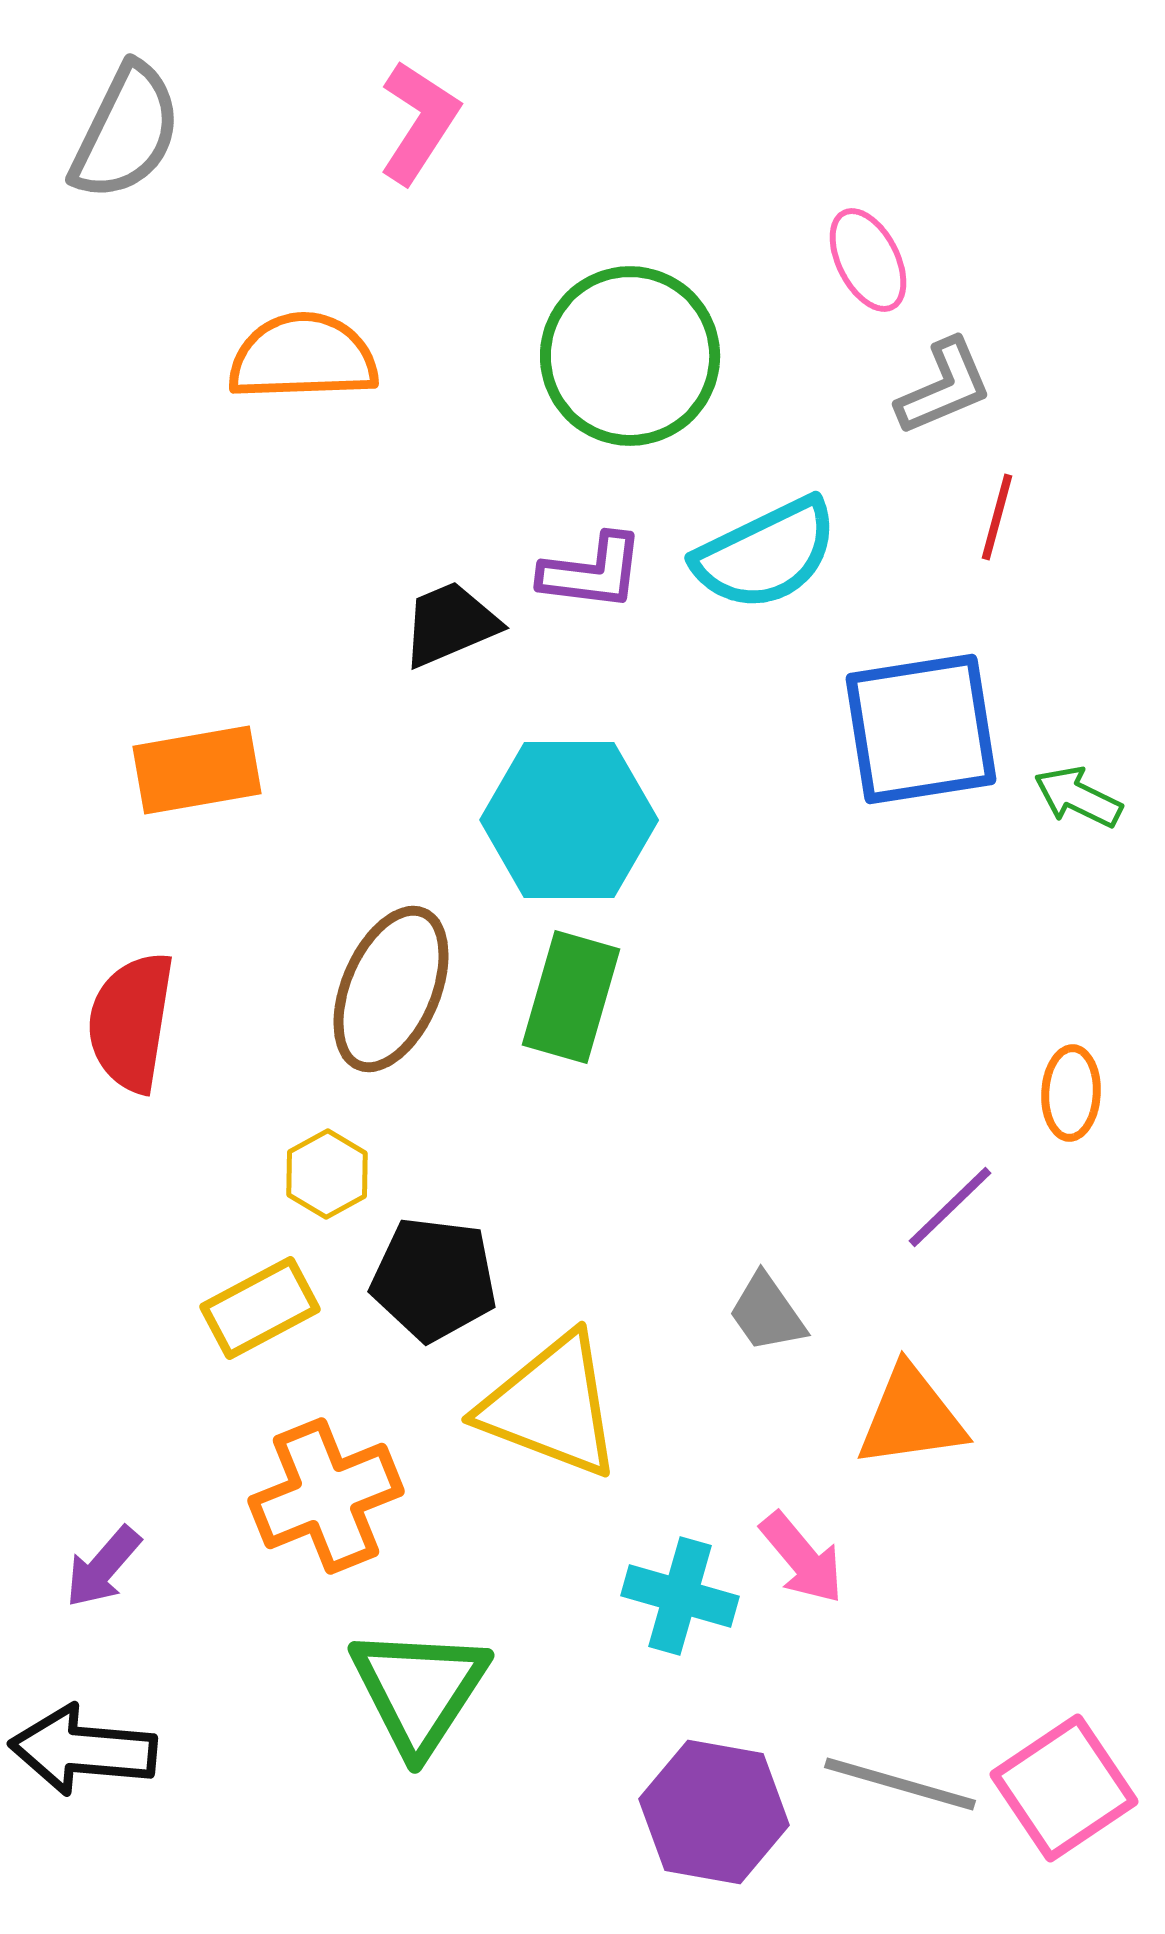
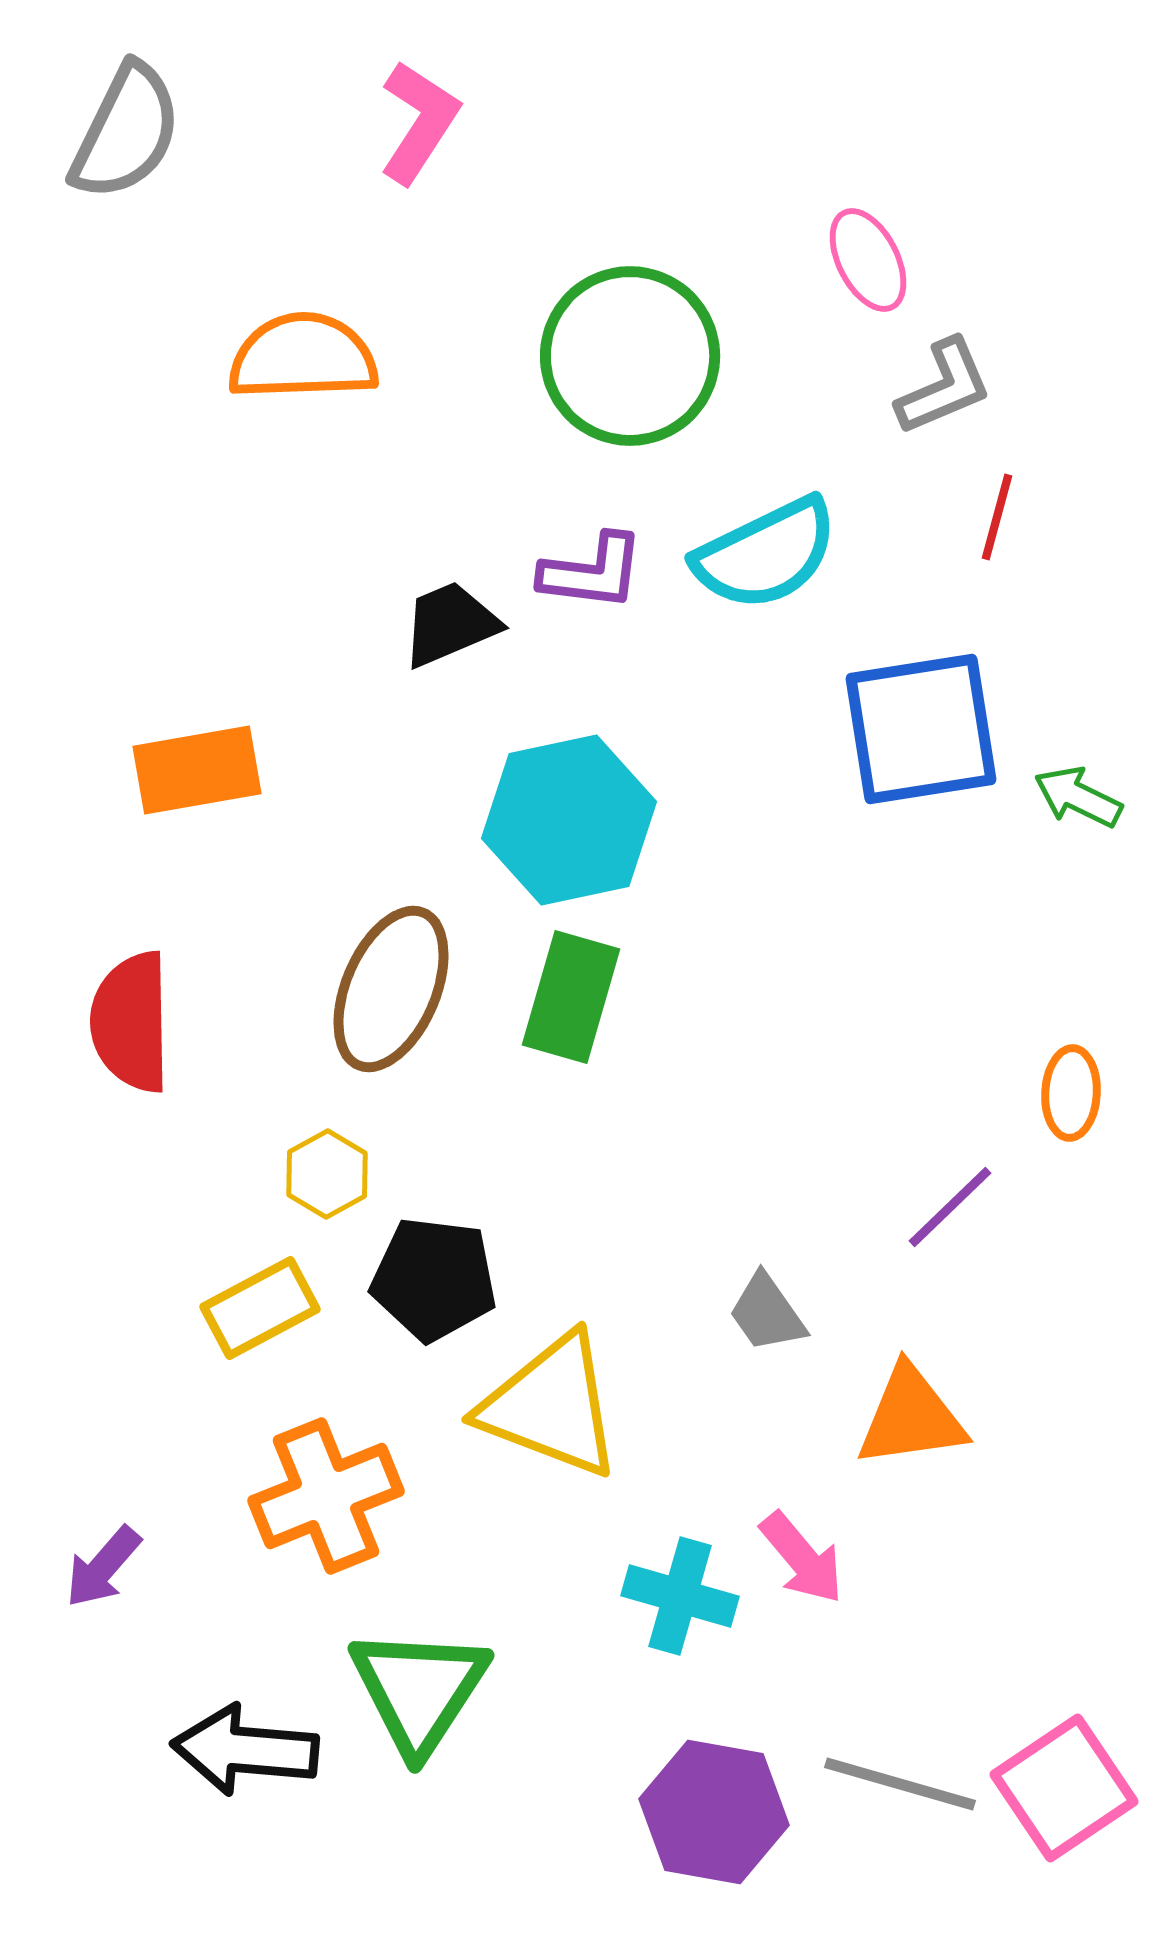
cyan hexagon: rotated 12 degrees counterclockwise
red semicircle: rotated 10 degrees counterclockwise
black arrow: moved 162 px right
